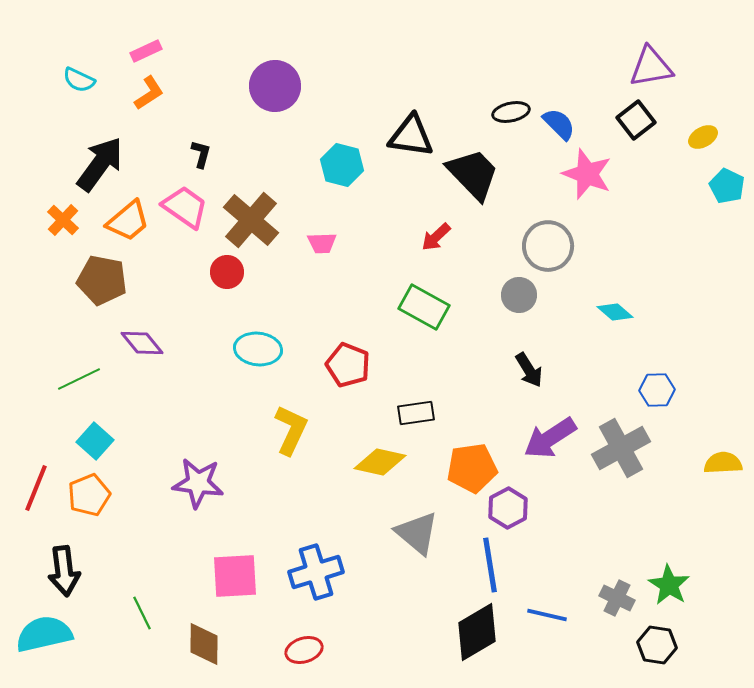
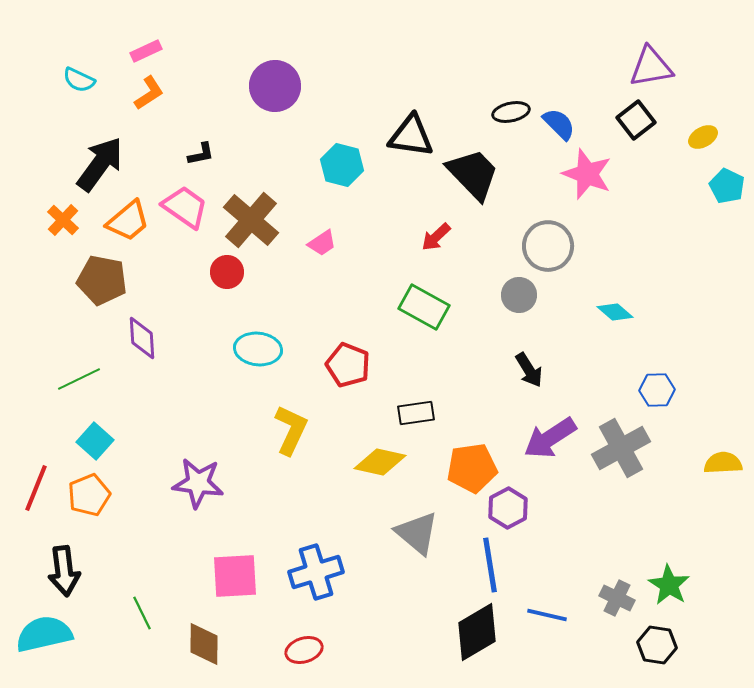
black L-shape at (201, 154): rotated 64 degrees clockwise
pink trapezoid at (322, 243): rotated 32 degrees counterclockwise
purple diamond at (142, 343): moved 5 px up; rotated 36 degrees clockwise
